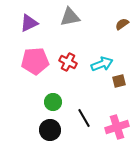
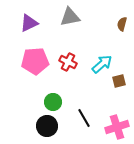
brown semicircle: rotated 40 degrees counterclockwise
cyan arrow: rotated 20 degrees counterclockwise
black circle: moved 3 px left, 4 px up
